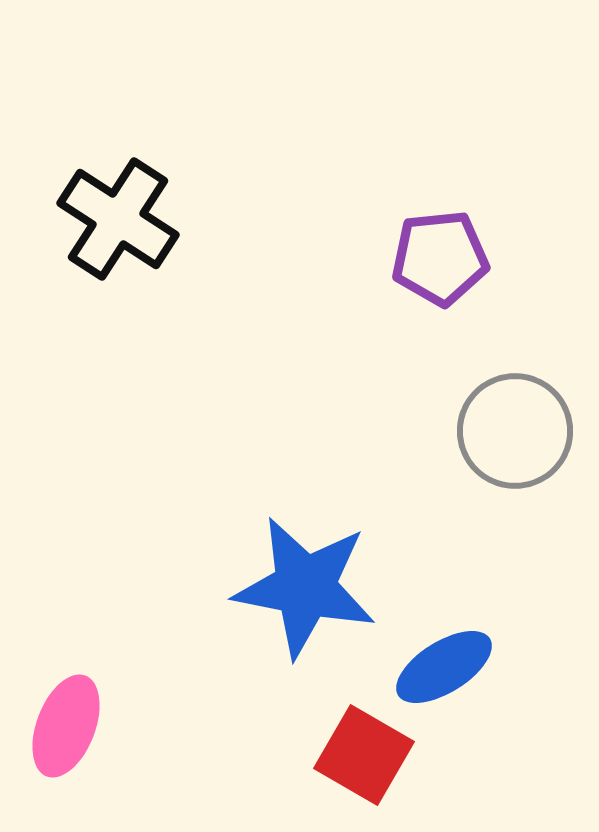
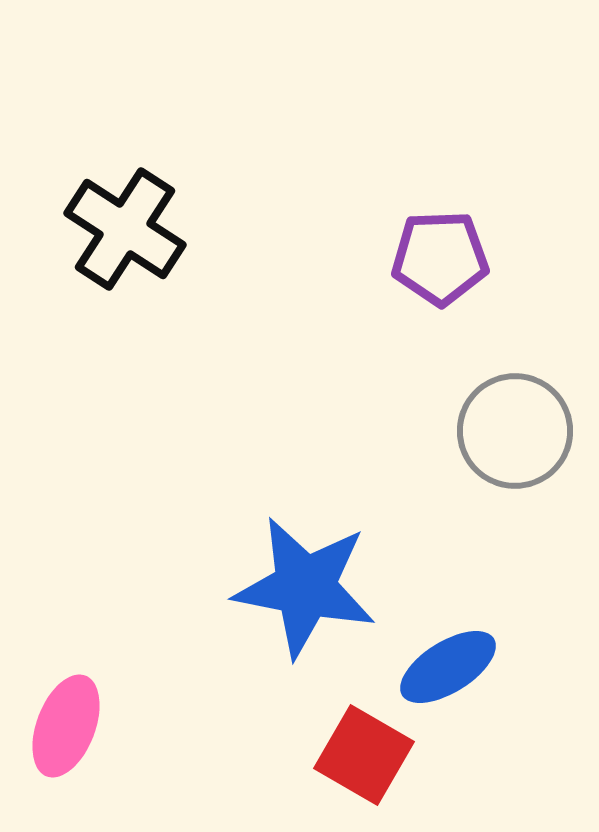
black cross: moved 7 px right, 10 px down
purple pentagon: rotated 4 degrees clockwise
blue ellipse: moved 4 px right
